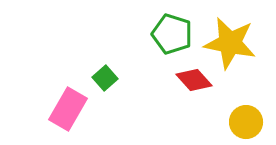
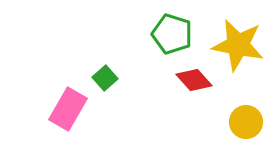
yellow star: moved 8 px right, 2 px down
